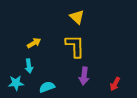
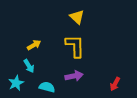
yellow arrow: moved 2 px down
cyan arrow: rotated 24 degrees counterclockwise
purple arrow: moved 10 px left; rotated 108 degrees counterclockwise
cyan star: rotated 21 degrees counterclockwise
cyan semicircle: rotated 35 degrees clockwise
